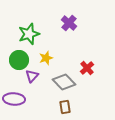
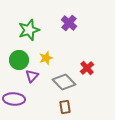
green star: moved 4 px up
